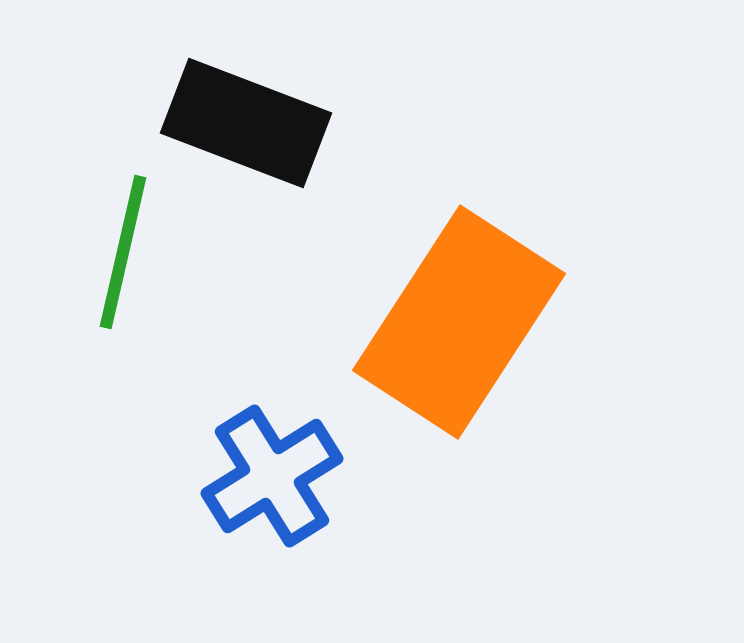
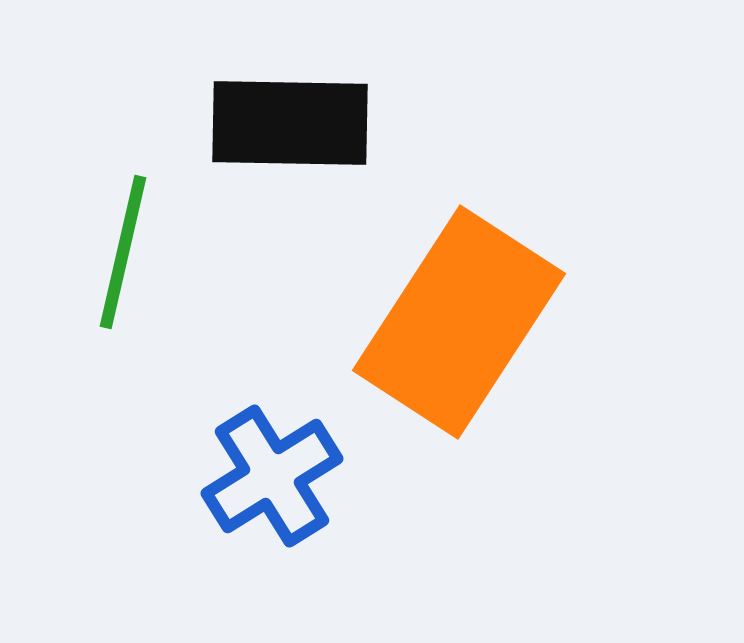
black rectangle: moved 44 px right; rotated 20 degrees counterclockwise
